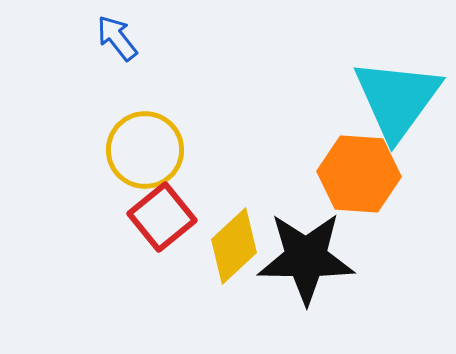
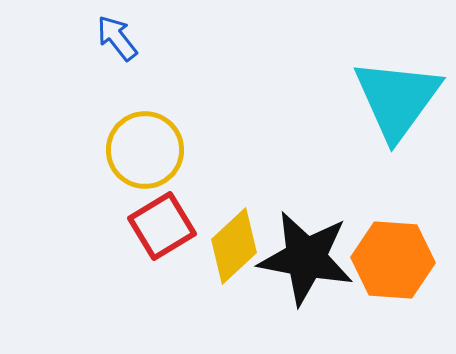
orange hexagon: moved 34 px right, 86 px down
red square: moved 9 px down; rotated 8 degrees clockwise
black star: rotated 10 degrees clockwise
